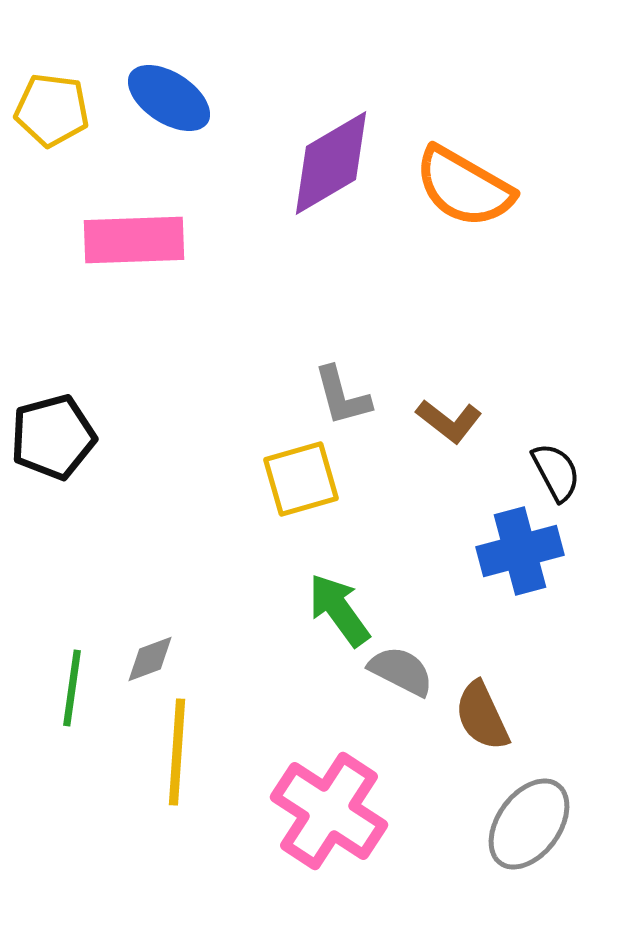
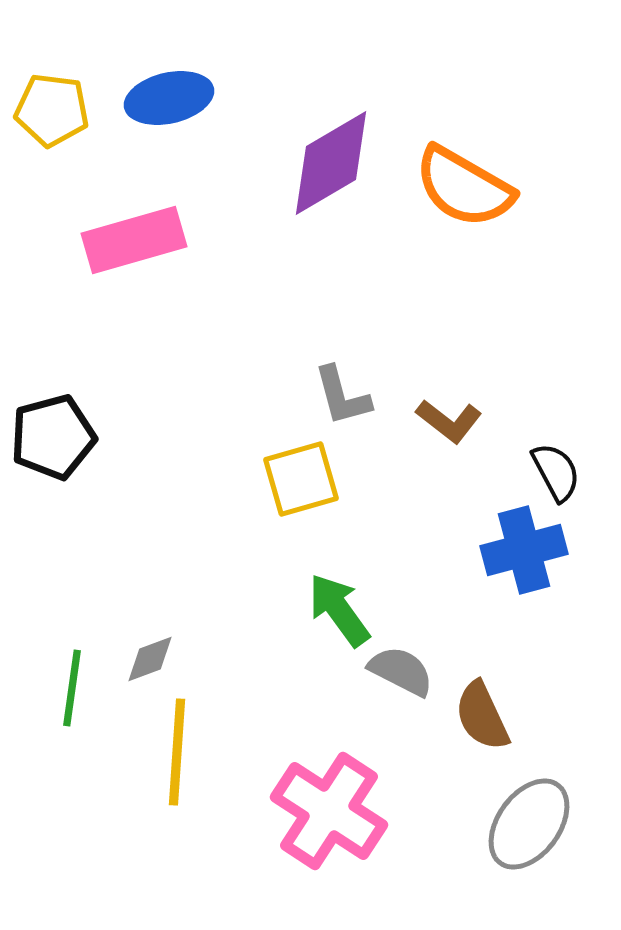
blue ellipse: rotated 46 degrees counterclockwise
pink rectangle: rotated 14 degrees counterclockwise
blue cross: moved 4 px right, 1 px up
